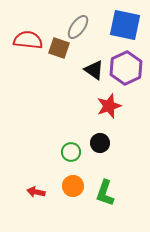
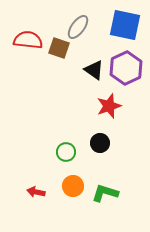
green circle: moved 5 px left
green L-shape: rotated 88 degrees clockwise
